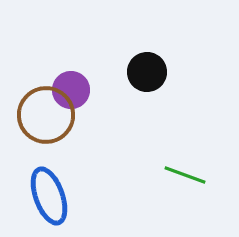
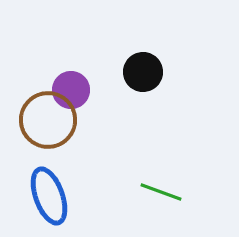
black circle: moved 4 px left
brown circle: moved 2 px right, 5 px down
green line: moved 24 px left, 17 px down
